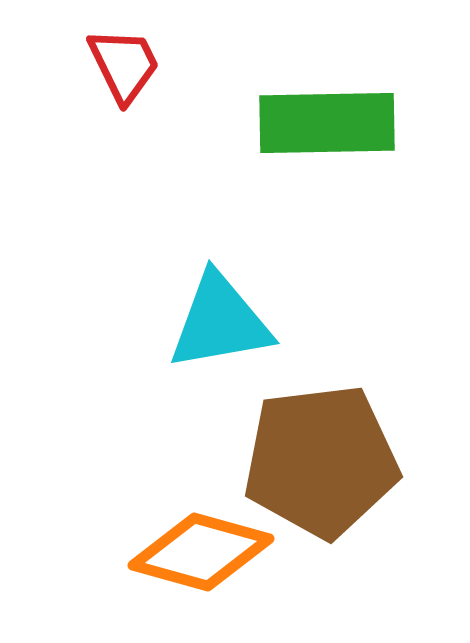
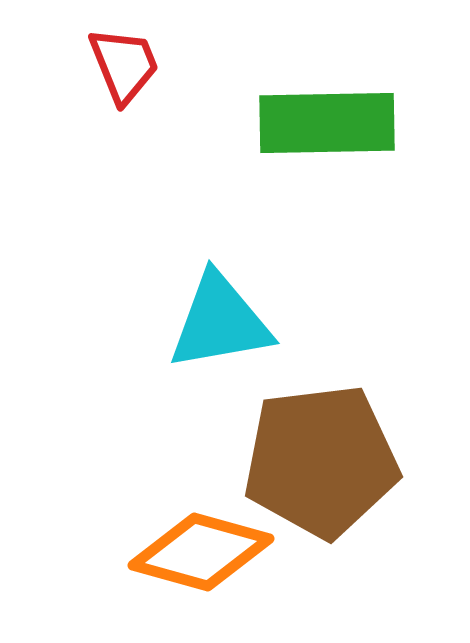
red trapezoid: rotated 4 degrees clockwise
